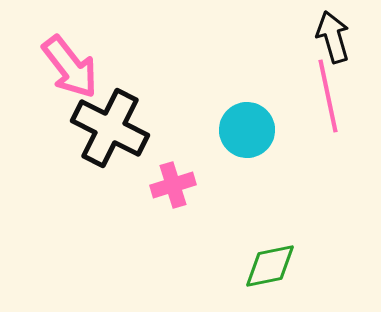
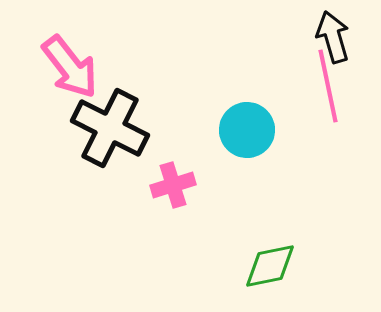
pink line: moved 10 px up
